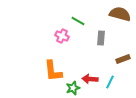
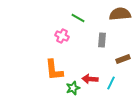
brown semicircle: rotated 20 degrees counterclockwise
green line: moved 3 px up
gray rectangle: moved 1 px right, 2 px down
orange L-shape: moved 1 px right, 1 px up
cyan line: moved 1 px right, 1 px down
